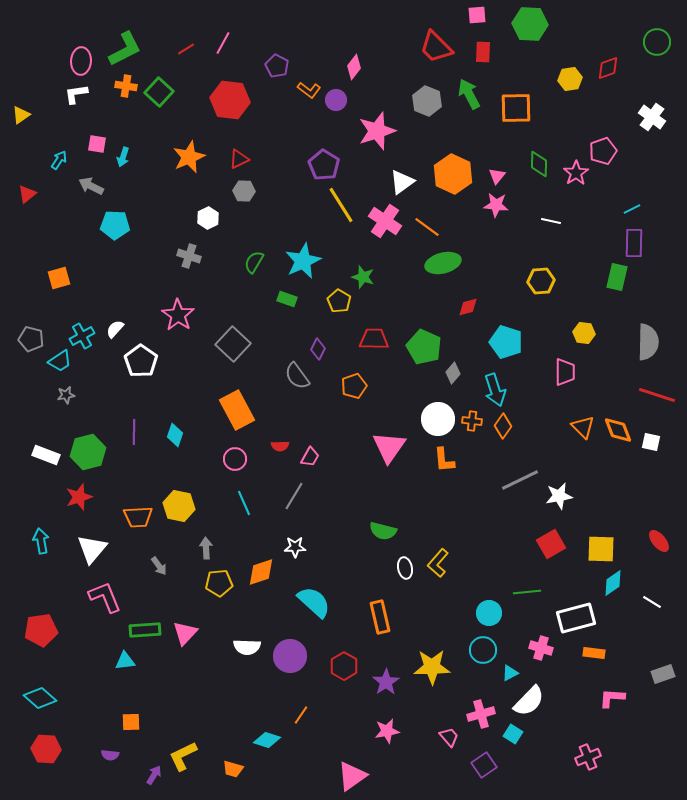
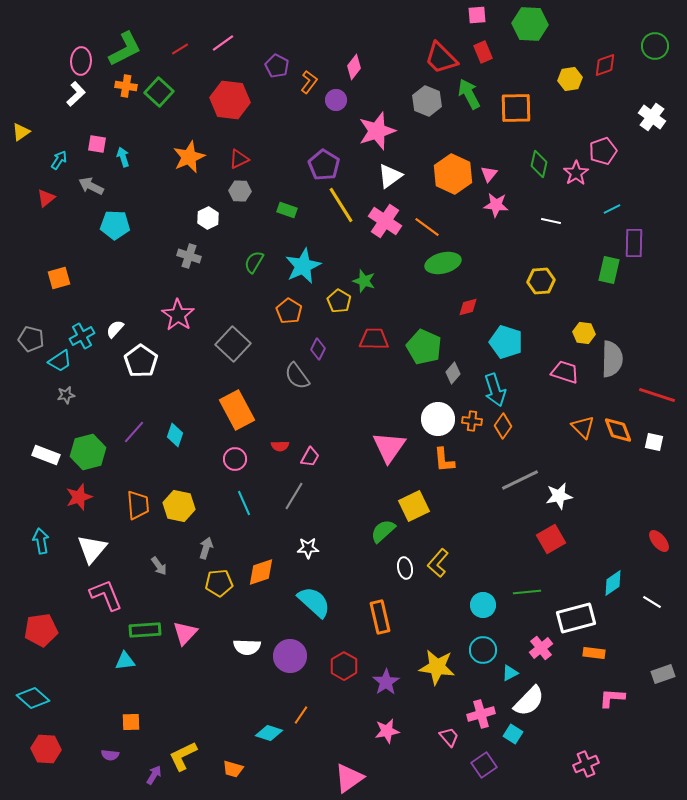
green circle at (657, 42): moved 2 px left, 4 px down
pink line at (223, 43): rotated 25 degrees clockwise
red trapezoid at (436, 47): moved 5 px right, 11 px down
red line at (186, 49): moved 6 px left
red rectangle at (483, 52): rotated 25 degrees counterclockwise
red diamond at (608, 68): moved 3 px left, 3 px up
orange L-shape at (309, 90): moved 8 px up; rotated 90 degrees counterclockwise
white L-shape at (76, 94): rotated 145 degrees clockwise
yellow triangle at (21, 115): moved 17 px down
cyan arrow at (123, 157): rotated 144 degrees clockwise
green diamond at (539, 164): rotated 12 degrees clockwise
pink triangle at (497, 176): moved 8 px left, 2 px up
white triangle at (402, 182): moved 12 px left, 6 px up
gray hexagon at (244, 191): moved 4 px left
red triangle at (27, 194): moved 19 px right, 4 px down
cyan line at (632, 209): moved 20 px left
cyan star at (303, 261): moved 5 px down
green star at (363, 277): moved 1 px right, 4 px down
green rectangle at (617, 277): moved 8 px left, 7 px up
green rectangle at (287, 299): moved 89 px up
gray semicircle at (648, 342): moved 36 px left, 17 px down
pink trapezoid at (565, 372): rotated 72 degrees counterclockwise
orange pentagon at (354, 386): moved 65 px left, 75 px up; rotated 20 degrees counterclockwise
purple line at (134, 432): rotated 40 degrees clockwise
white square at (651, 442): moved 3 px right
orange trapezoid at (138, 517): moved 12 px up; rotated 92 degrees counterclockwise
green semicircle at (383, 531): rotated 124 degrees clockwise
red square at (551, 544): moved 5 px up
white star at (295, 547): moved 13 px right, 1 px down
gray arrow at (206, 548): rotated 20 degrees clockwise
yellow square at (601, 549): moved 187 px left, 43 px up; rotated 28 degrees counterclockwise
pink L-shape at (105, 597): moved 1 px right, 2 px up
cyan circle at (489, 613): moved 6 px left, 8 px up
pink cross at (541, 648): rotated 35 degrees clockwise
yellow star at (432, 667): moved 5 px right; rotated 9 degrees clockwise
cyan diamond at (40, 698): moved 7 px left
cyan diamond at (267, 740): moved 2 px right, 7 px up
pink cross at (588, 757): moved 2 px left, 7 px down
pink triangle at (352, 776): moved 3 px left, 2 px down
